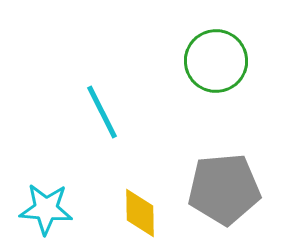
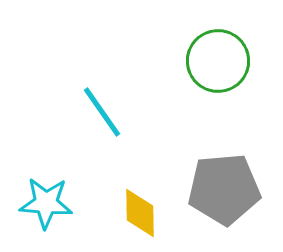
green circle: moved 2 px right
cyan line: rotated 8 degrees counterclockwise
cyan star: moved 6 px up
